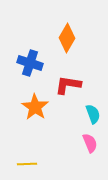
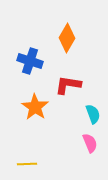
blue cross: moved 2 px up
